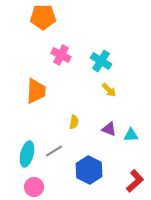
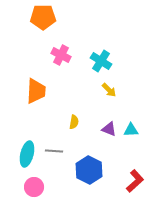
cyan triangle: moved 5 px up
gray line: rotated 36 degrees clockwise
